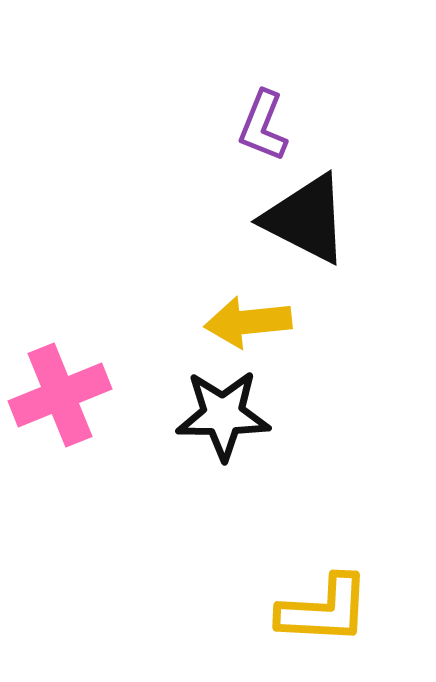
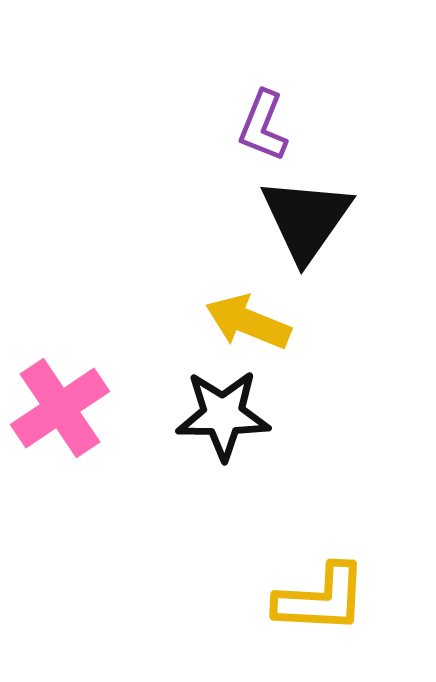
black triangle: rotated 38 degrees clockwise
yellow arrow: rotated 28 degrees clockwise
pink cross: moved 13 px down; rotated 12 degrees counterclockwise
yellow L-shape: moved 3 px left, 11 px up
